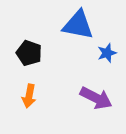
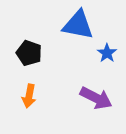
blue star: rotated 18 degrees counterclockwise
